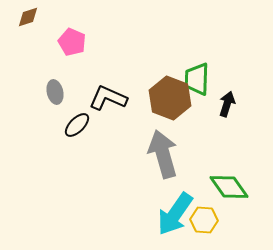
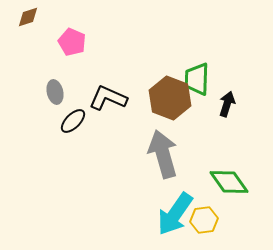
black ellipse: moved 4 px left, 4 px up
green diamond: moved 5 px up
yellow hexagon: rotated 12 degrees counterclockwise
